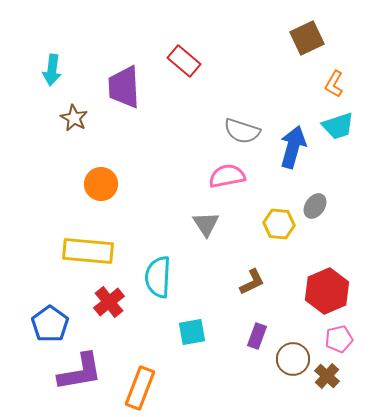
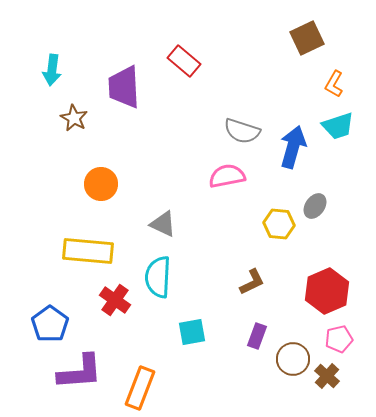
gray triangle: moved 43 px left; rotated 32 degrees counterclockwise
red cross: moved 6 px right, 2 px up; rotated 16 degrees counterclockwise
purple L-shape: rotated 6 degrees clockwise
